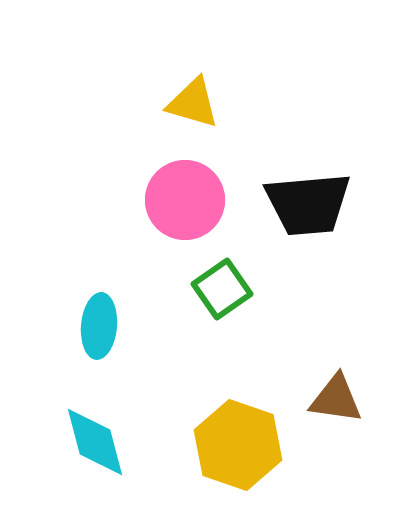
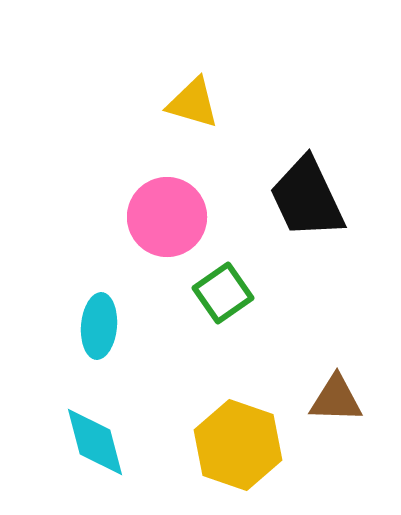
pink circle: moved 18 px left, 17 px down
black trapezoid: moved 1 px left, 6 px up; rotated 70 degrees clockwise
green square: moved 1 px right, 4 px down
brown triangle: rotated 6 degrees counterclockwise
